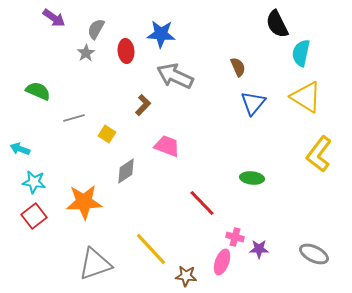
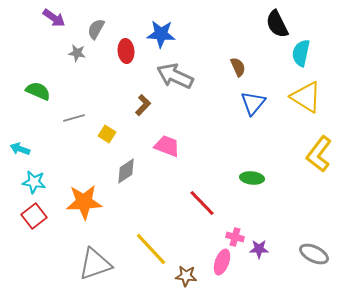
gray star: moved 9 px left; rotated 30 degrees counterclockwise
